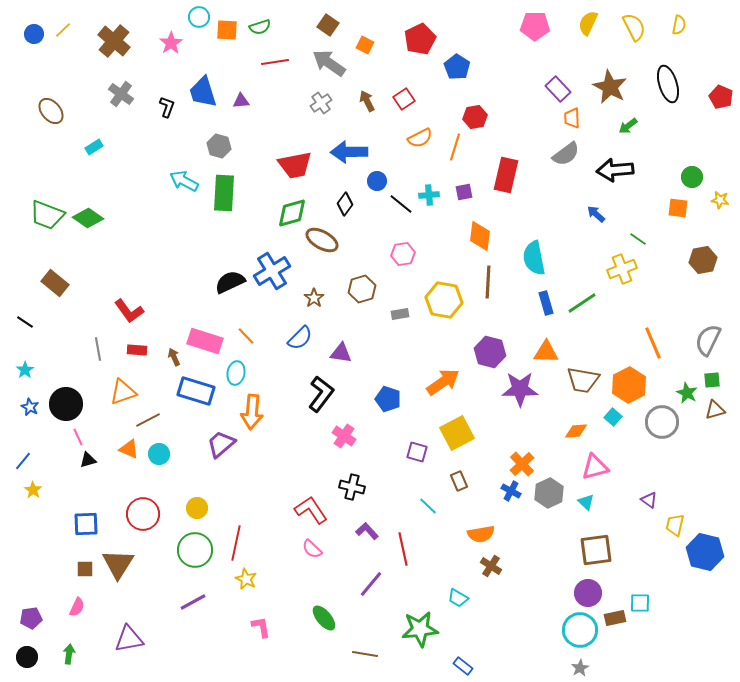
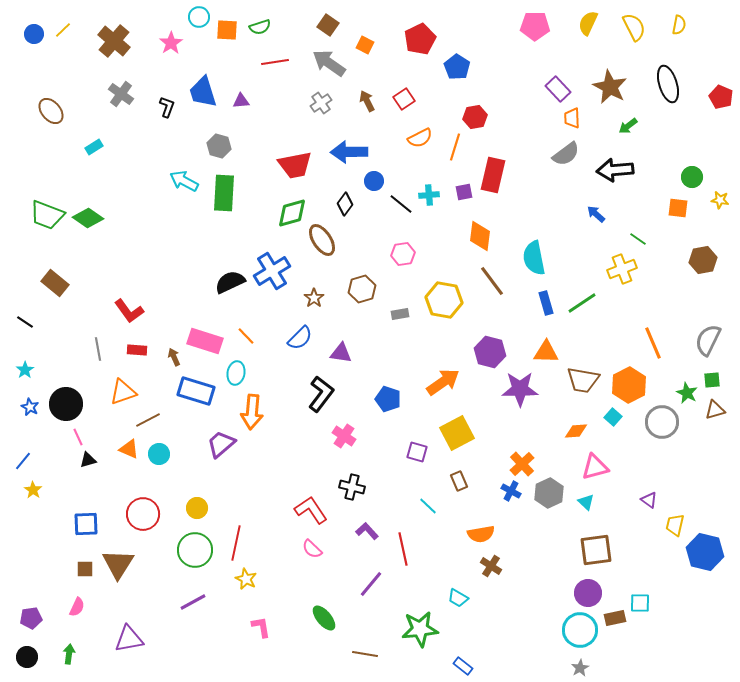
red rectangle at (506, 175): moved 13 px left
blue circle at (377, 181): moved 3 px left
brown ellipse at (322, 240): rotated 28 degrees clockwise
brown line at (488, 282): moved 4 px right, 1 px up; rotated 40 degrees counterclockwise
